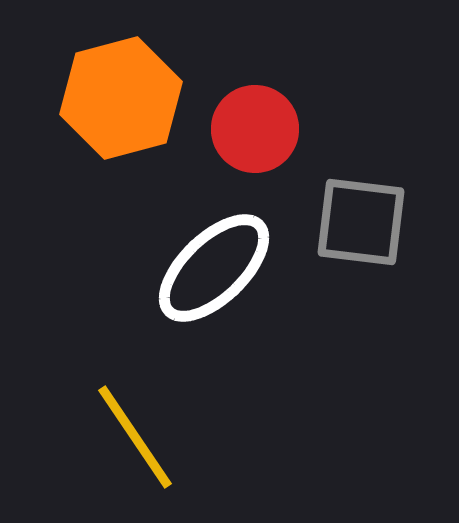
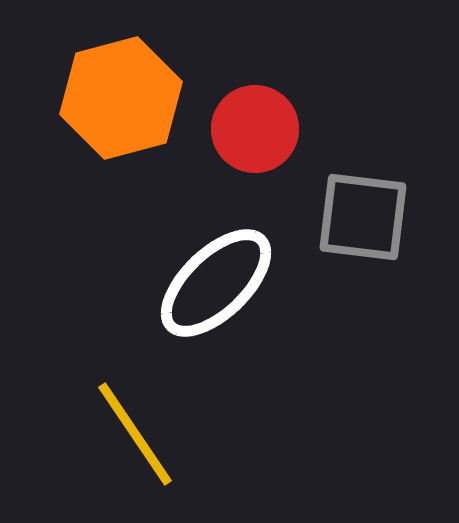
gray square: moved 2 px right, 5 px up
white ellipse: moved 2 px right, 15 px down
yellow line: moved 3 px up
